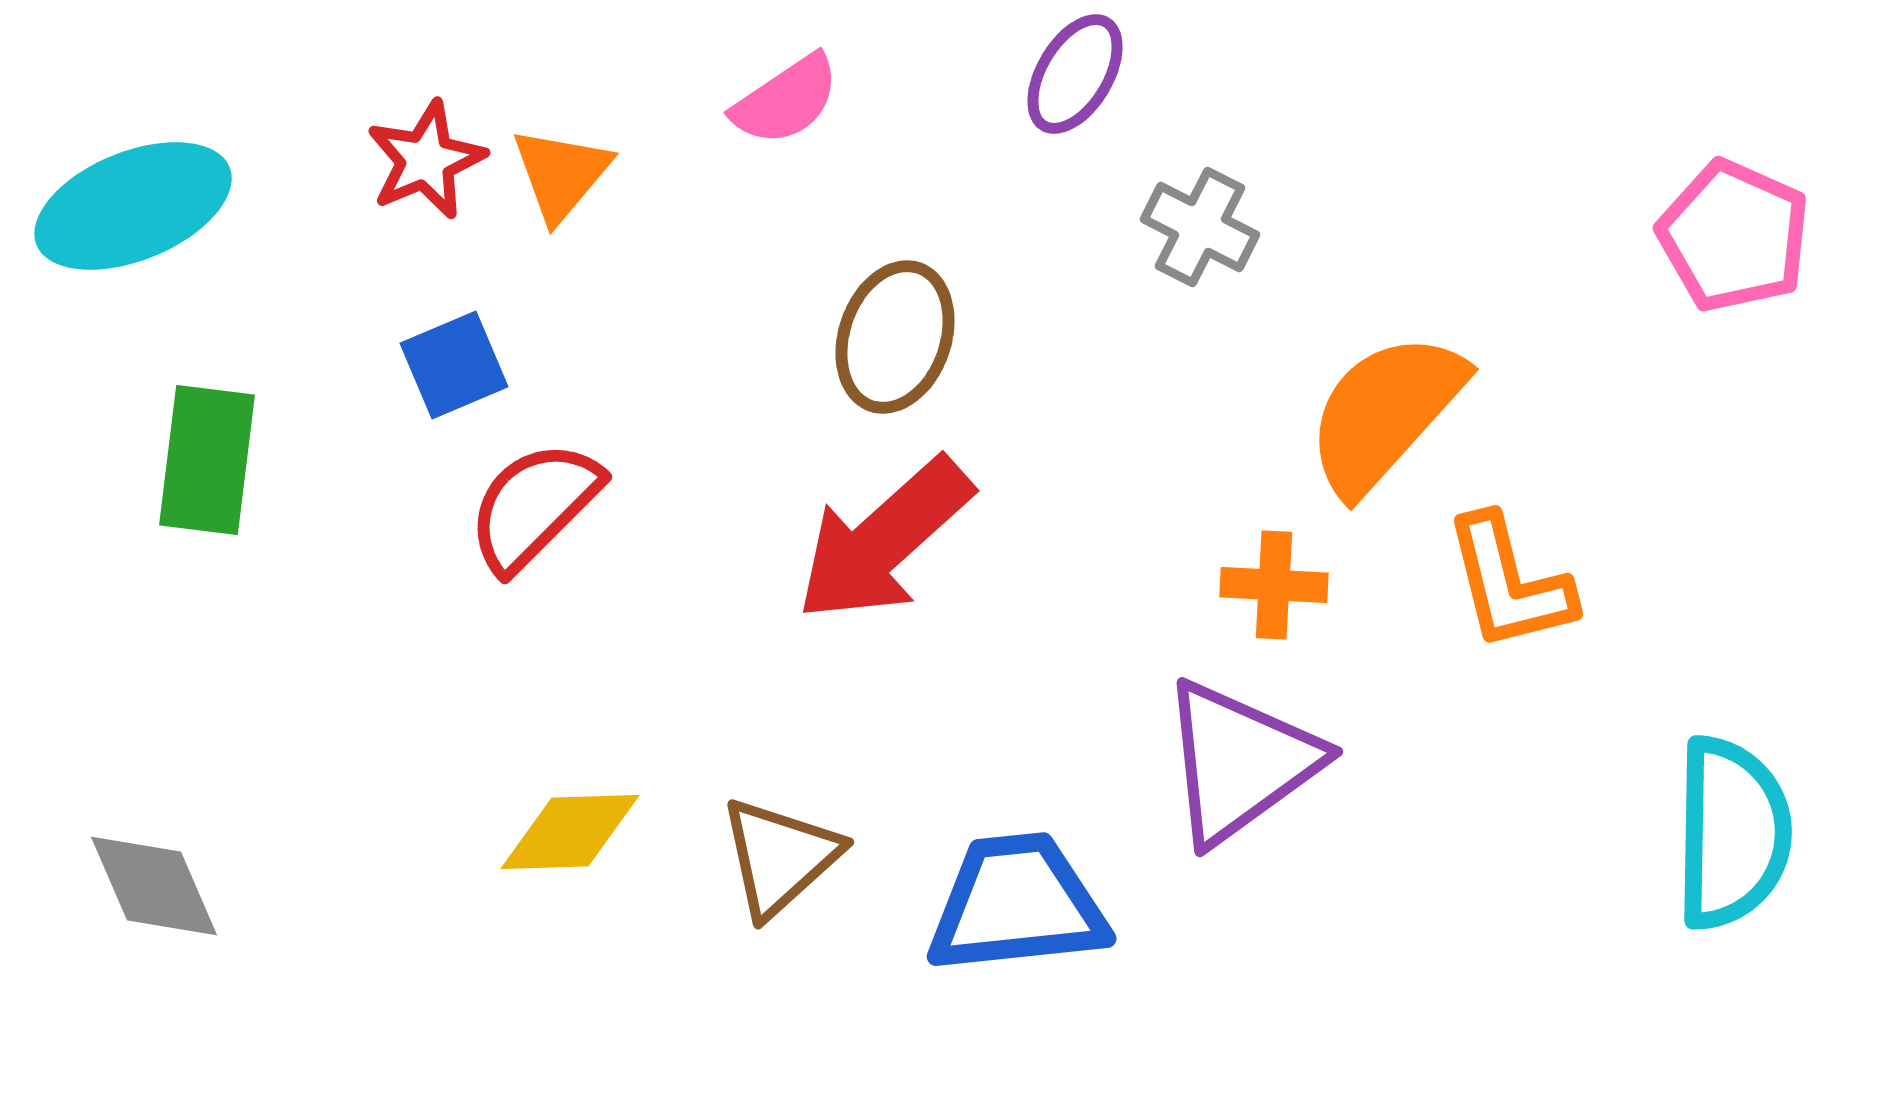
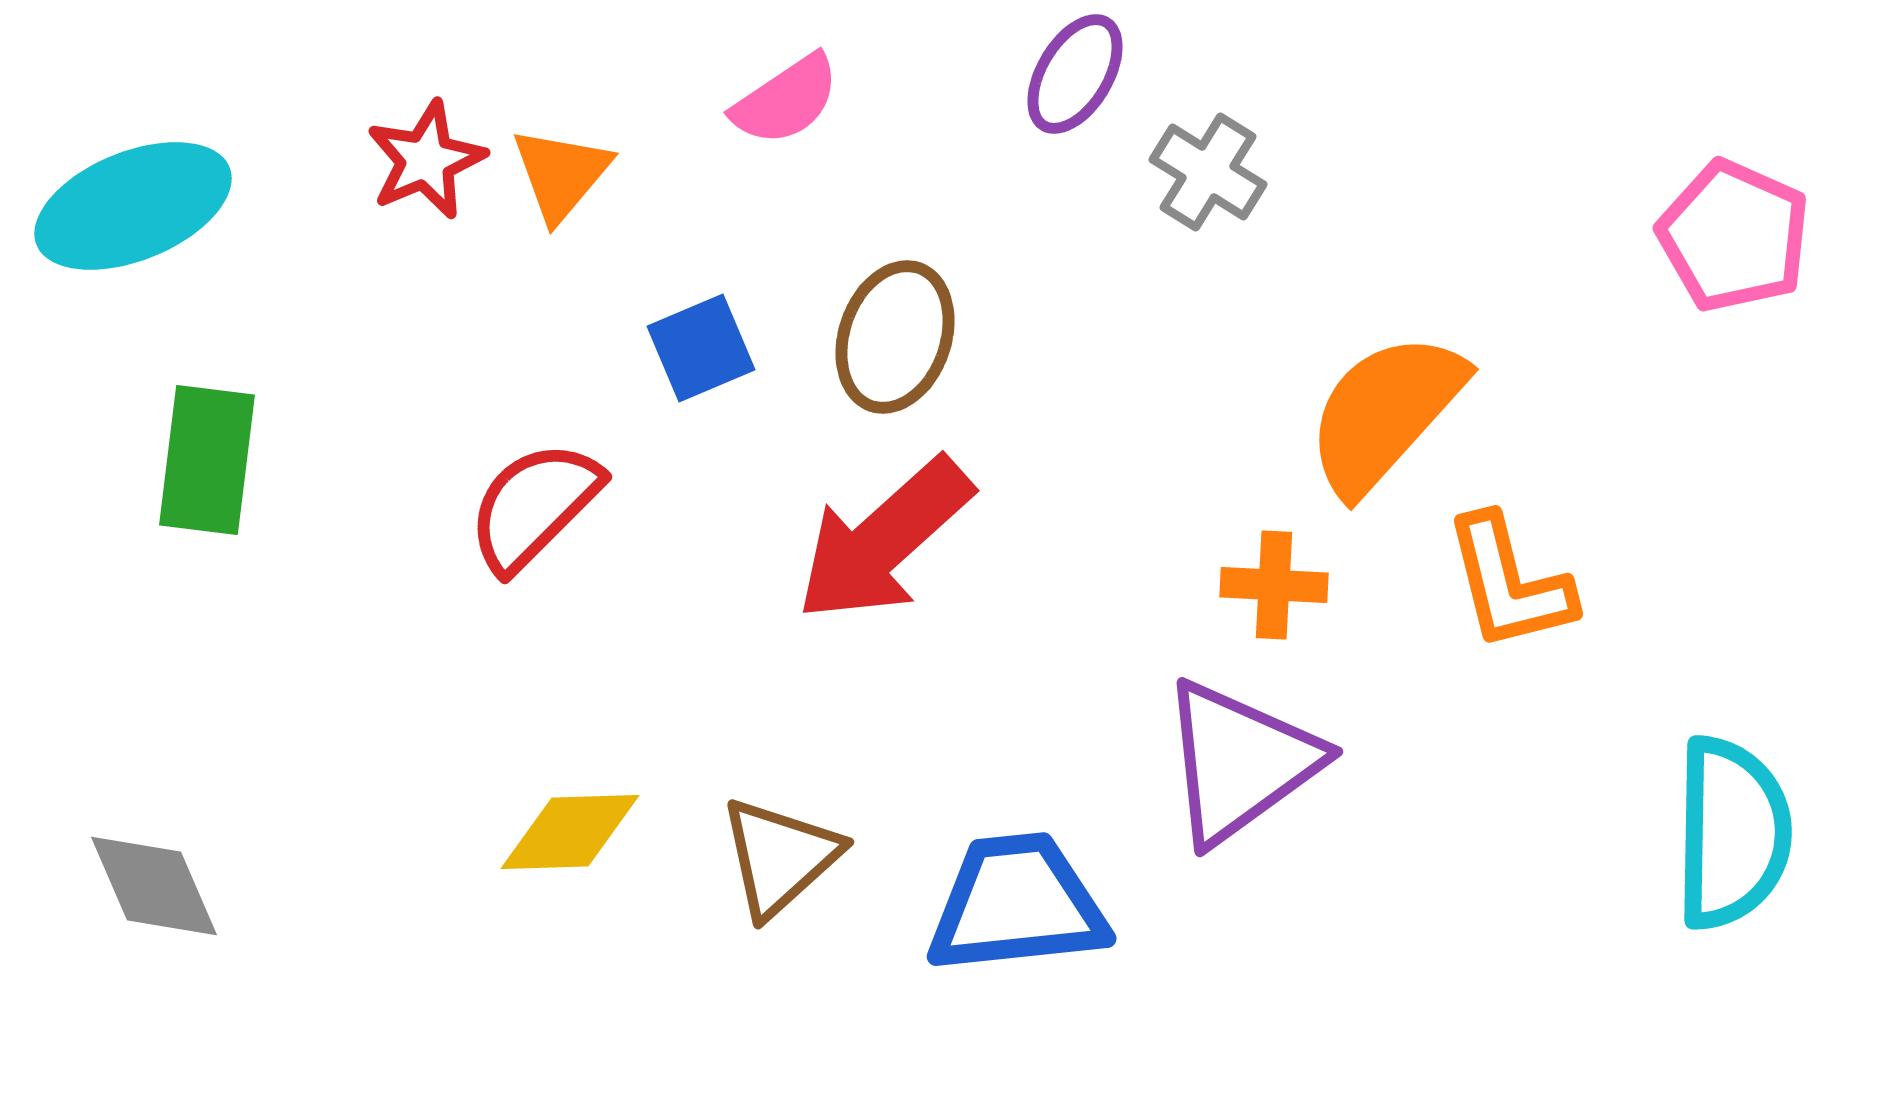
gray cross: moved 8 px right, 55 px up; rotated 5 degrees clockwise
blue square: moved 247 px right, 17 px up
